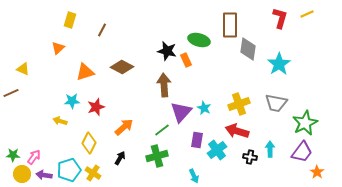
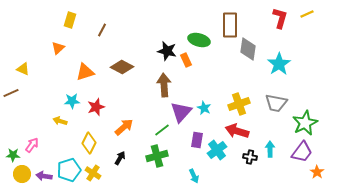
pink arrow at (34, 157): moved 2 px left, 12 px up
purple arrow at (44, 175): moved 1 px down
